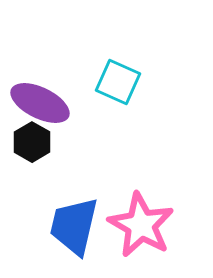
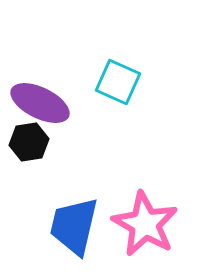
black hexagon: moved 3 px left; rotated 21 degrees clockwise
pink star: moved 4 px right, 1 px up
